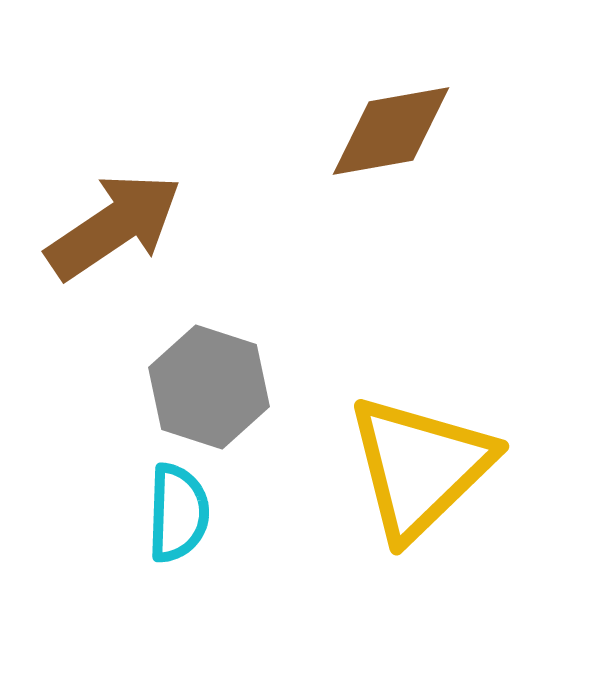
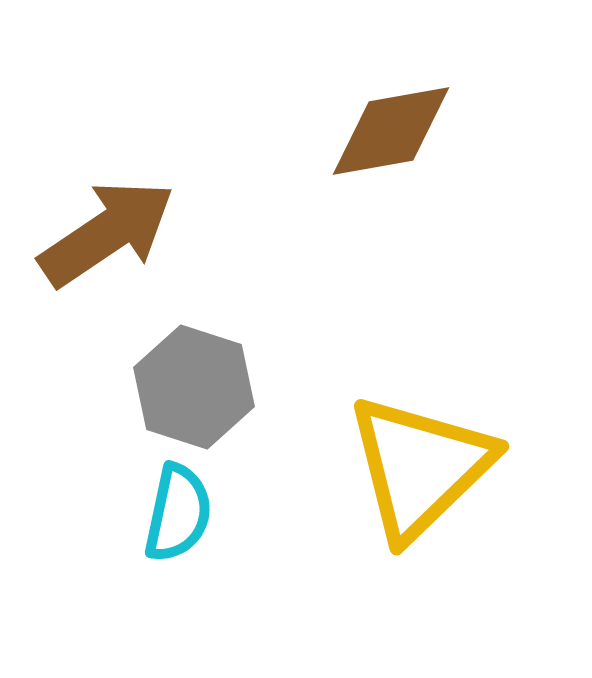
brown arrow: moved 7 px left, 7 px down
gray hexagon: moved 15 px left
cyan semicircle: rotated 10 degrees clockwise
